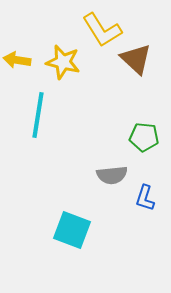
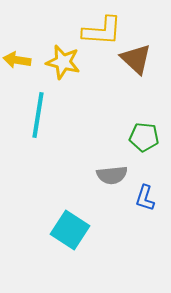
yellow L-shape: moved 1 px down; rotated 54 degrees counterclockwise
cyan square: moved 2 px left; rotated 12 degrees clockwise
